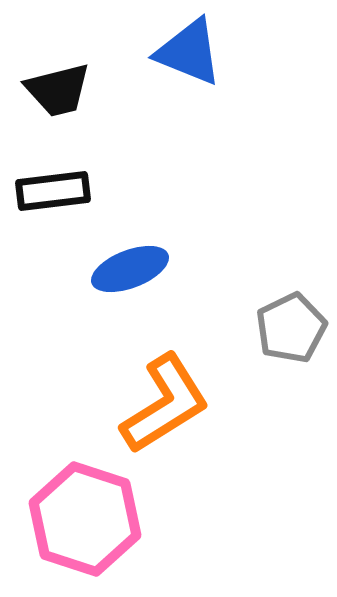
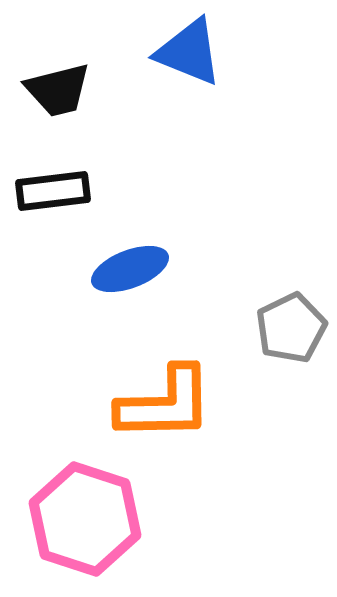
orange L-shape: rotated 31 degrees clockwise
